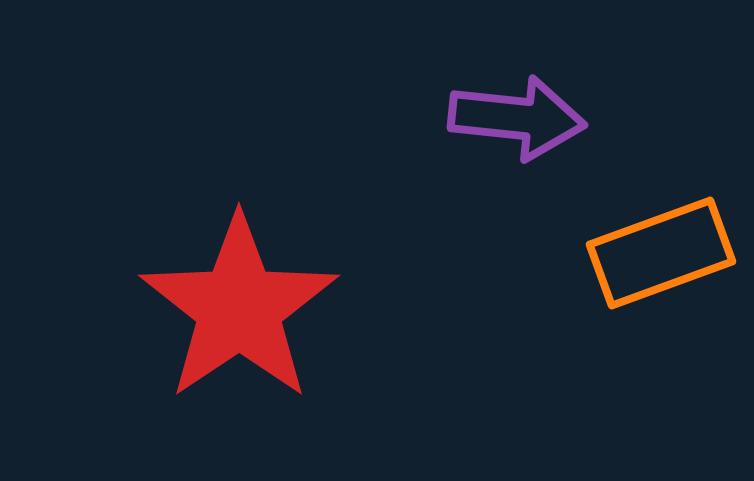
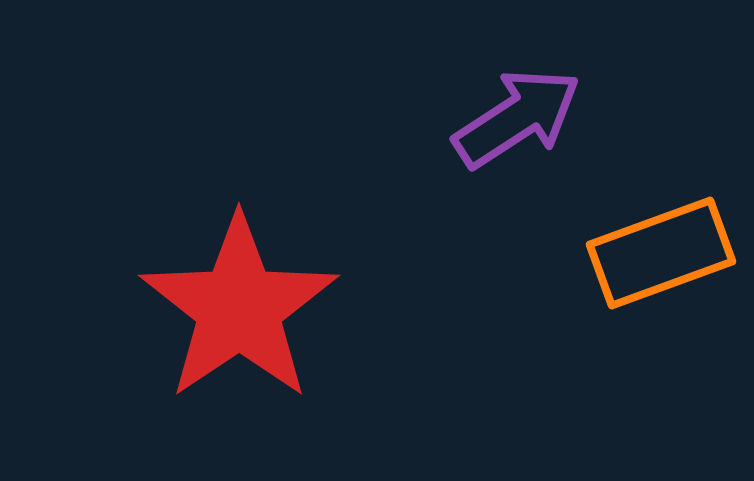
purple arrow: rotated 39 degrees counterclockwise
